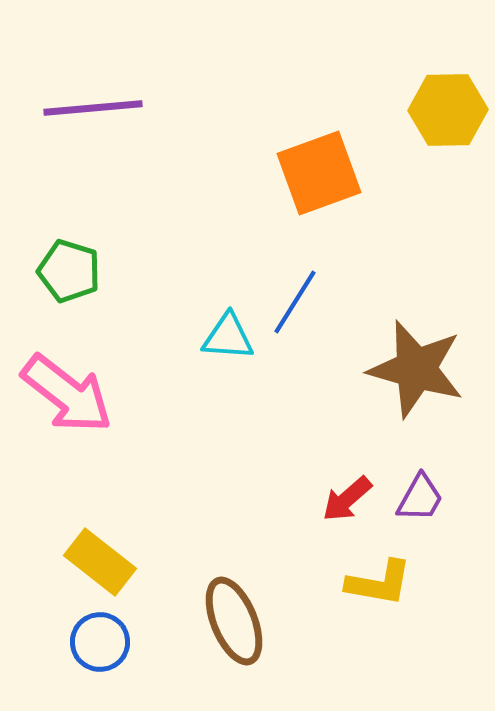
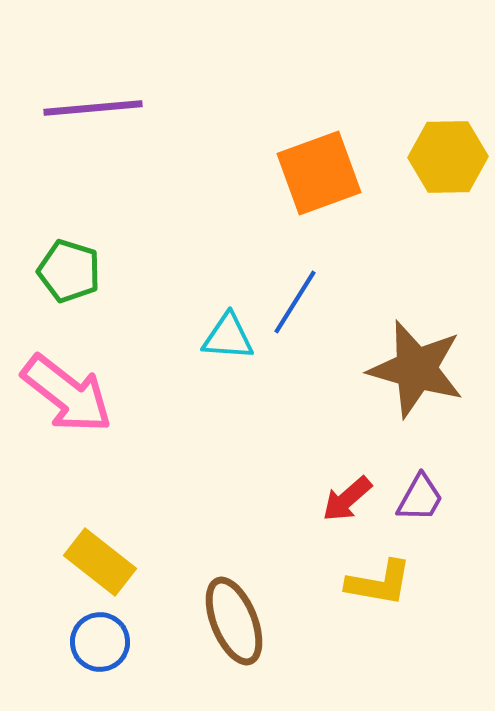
yellow hexagon: moved 47 px down
